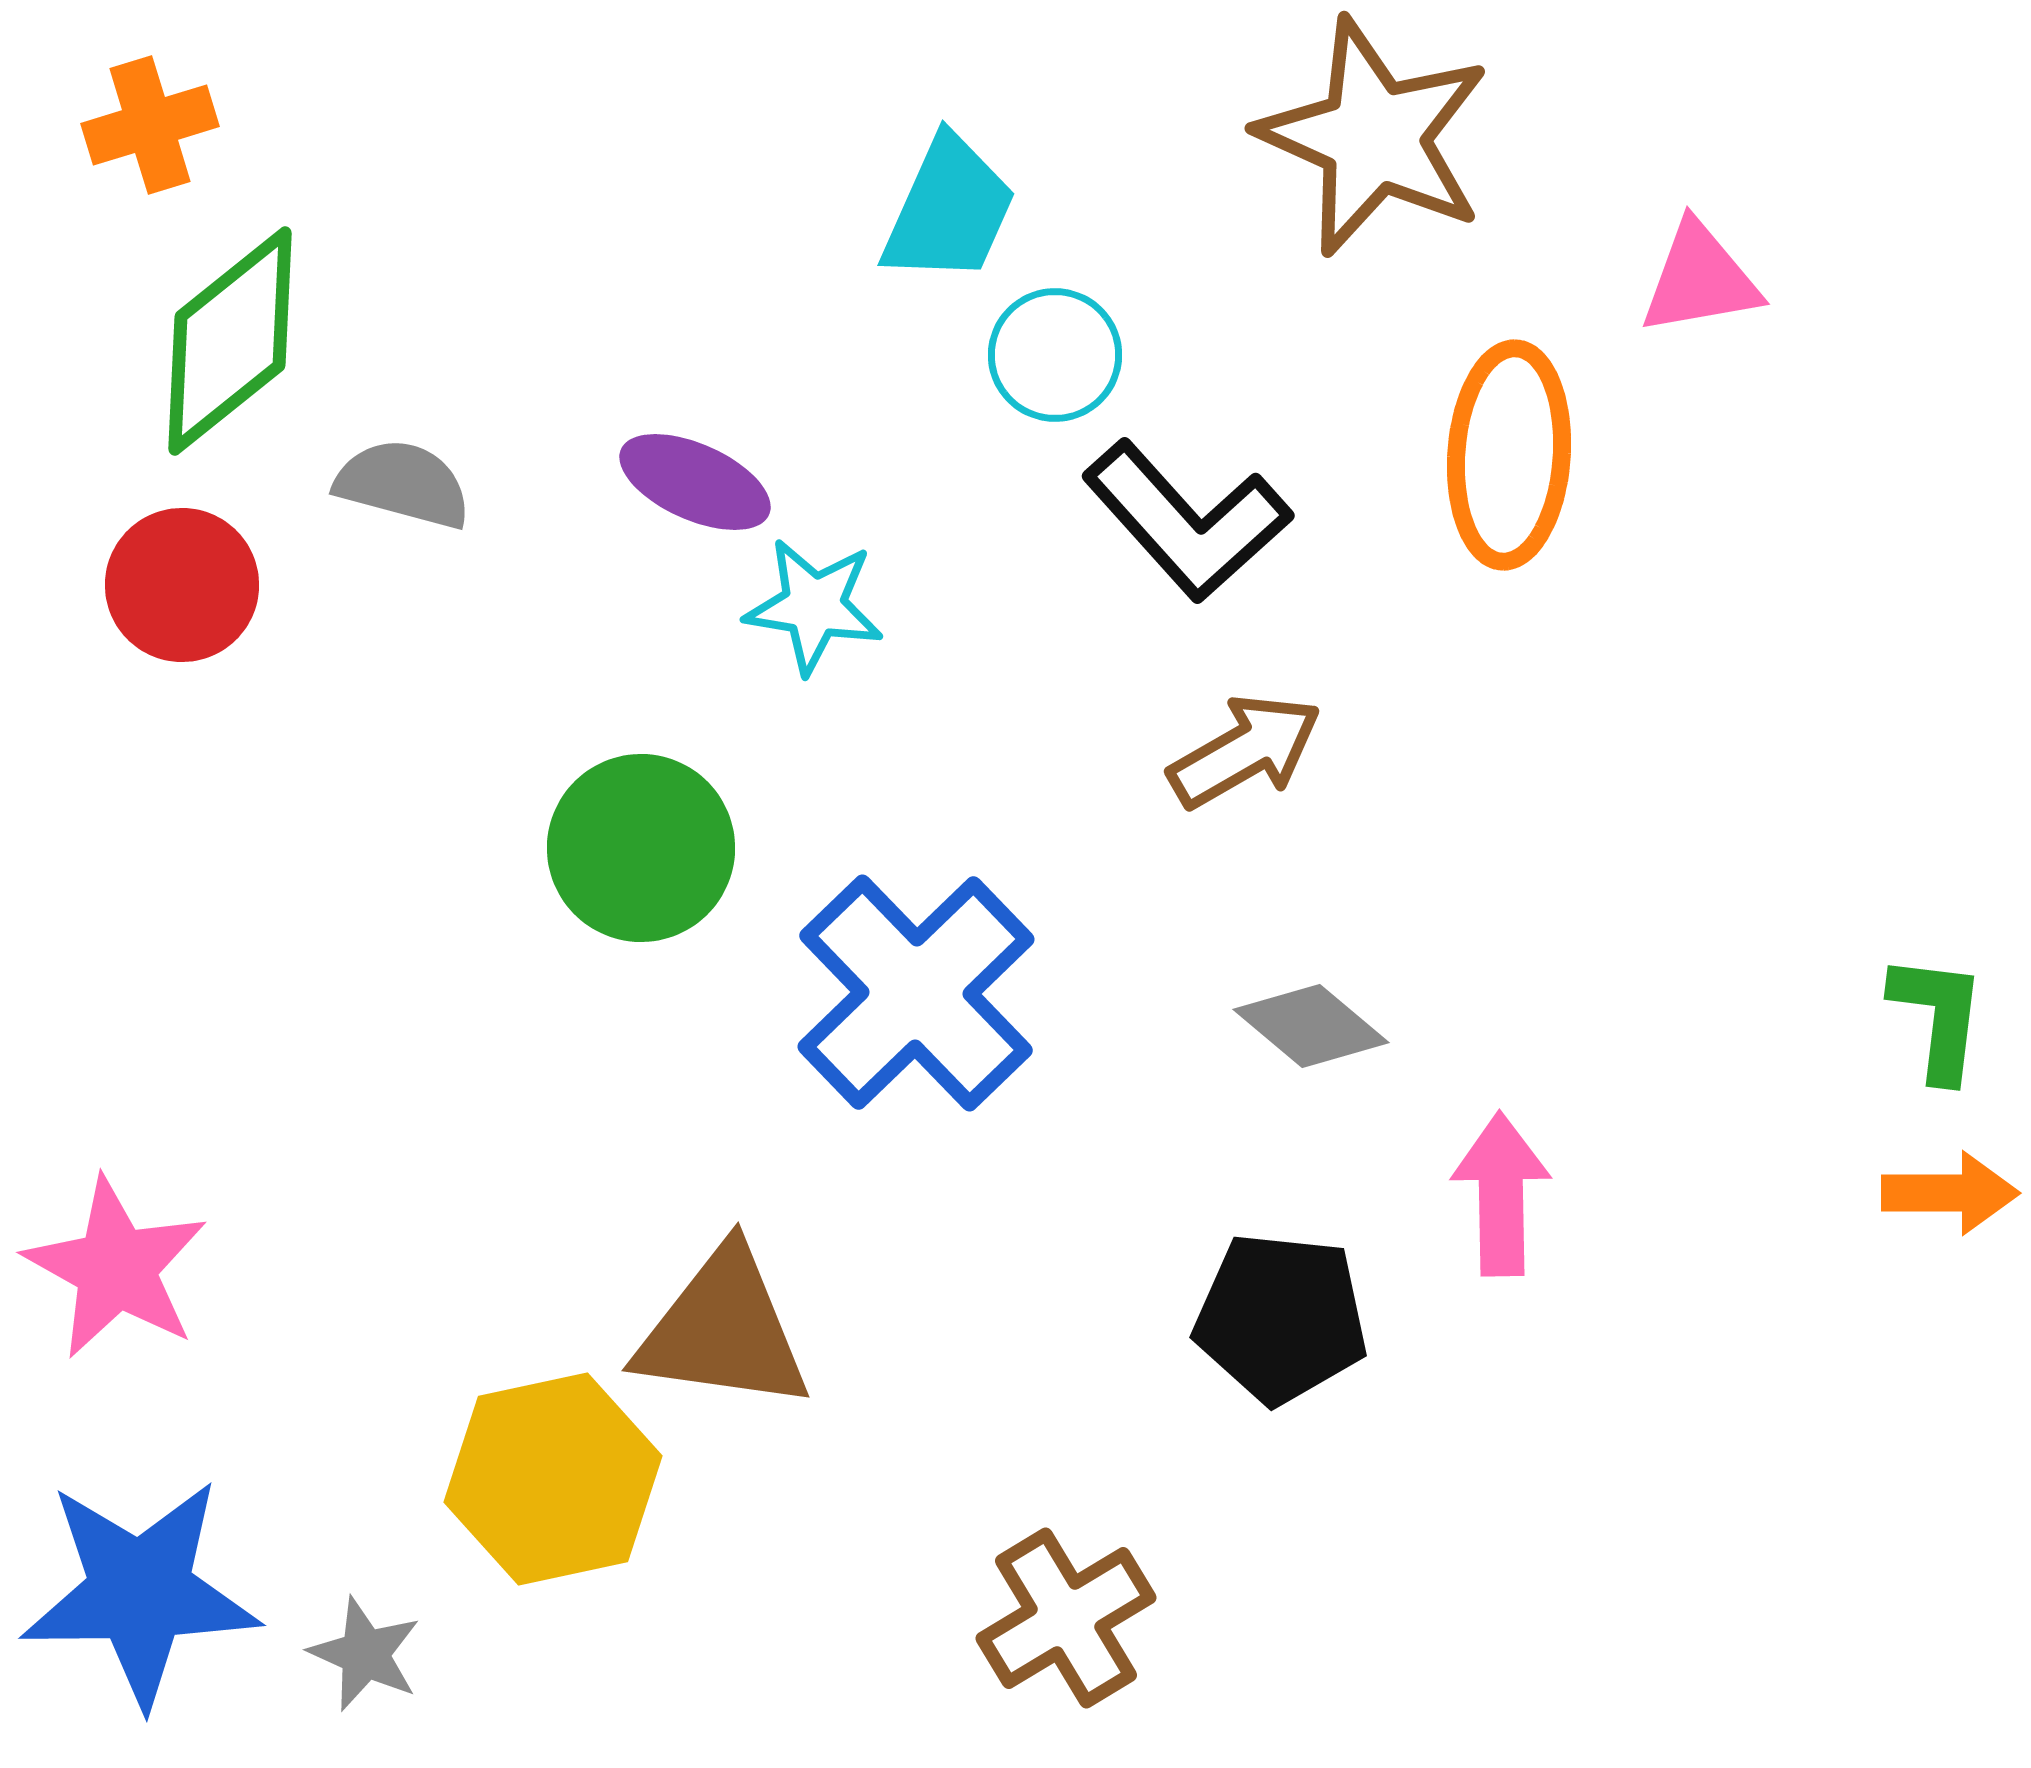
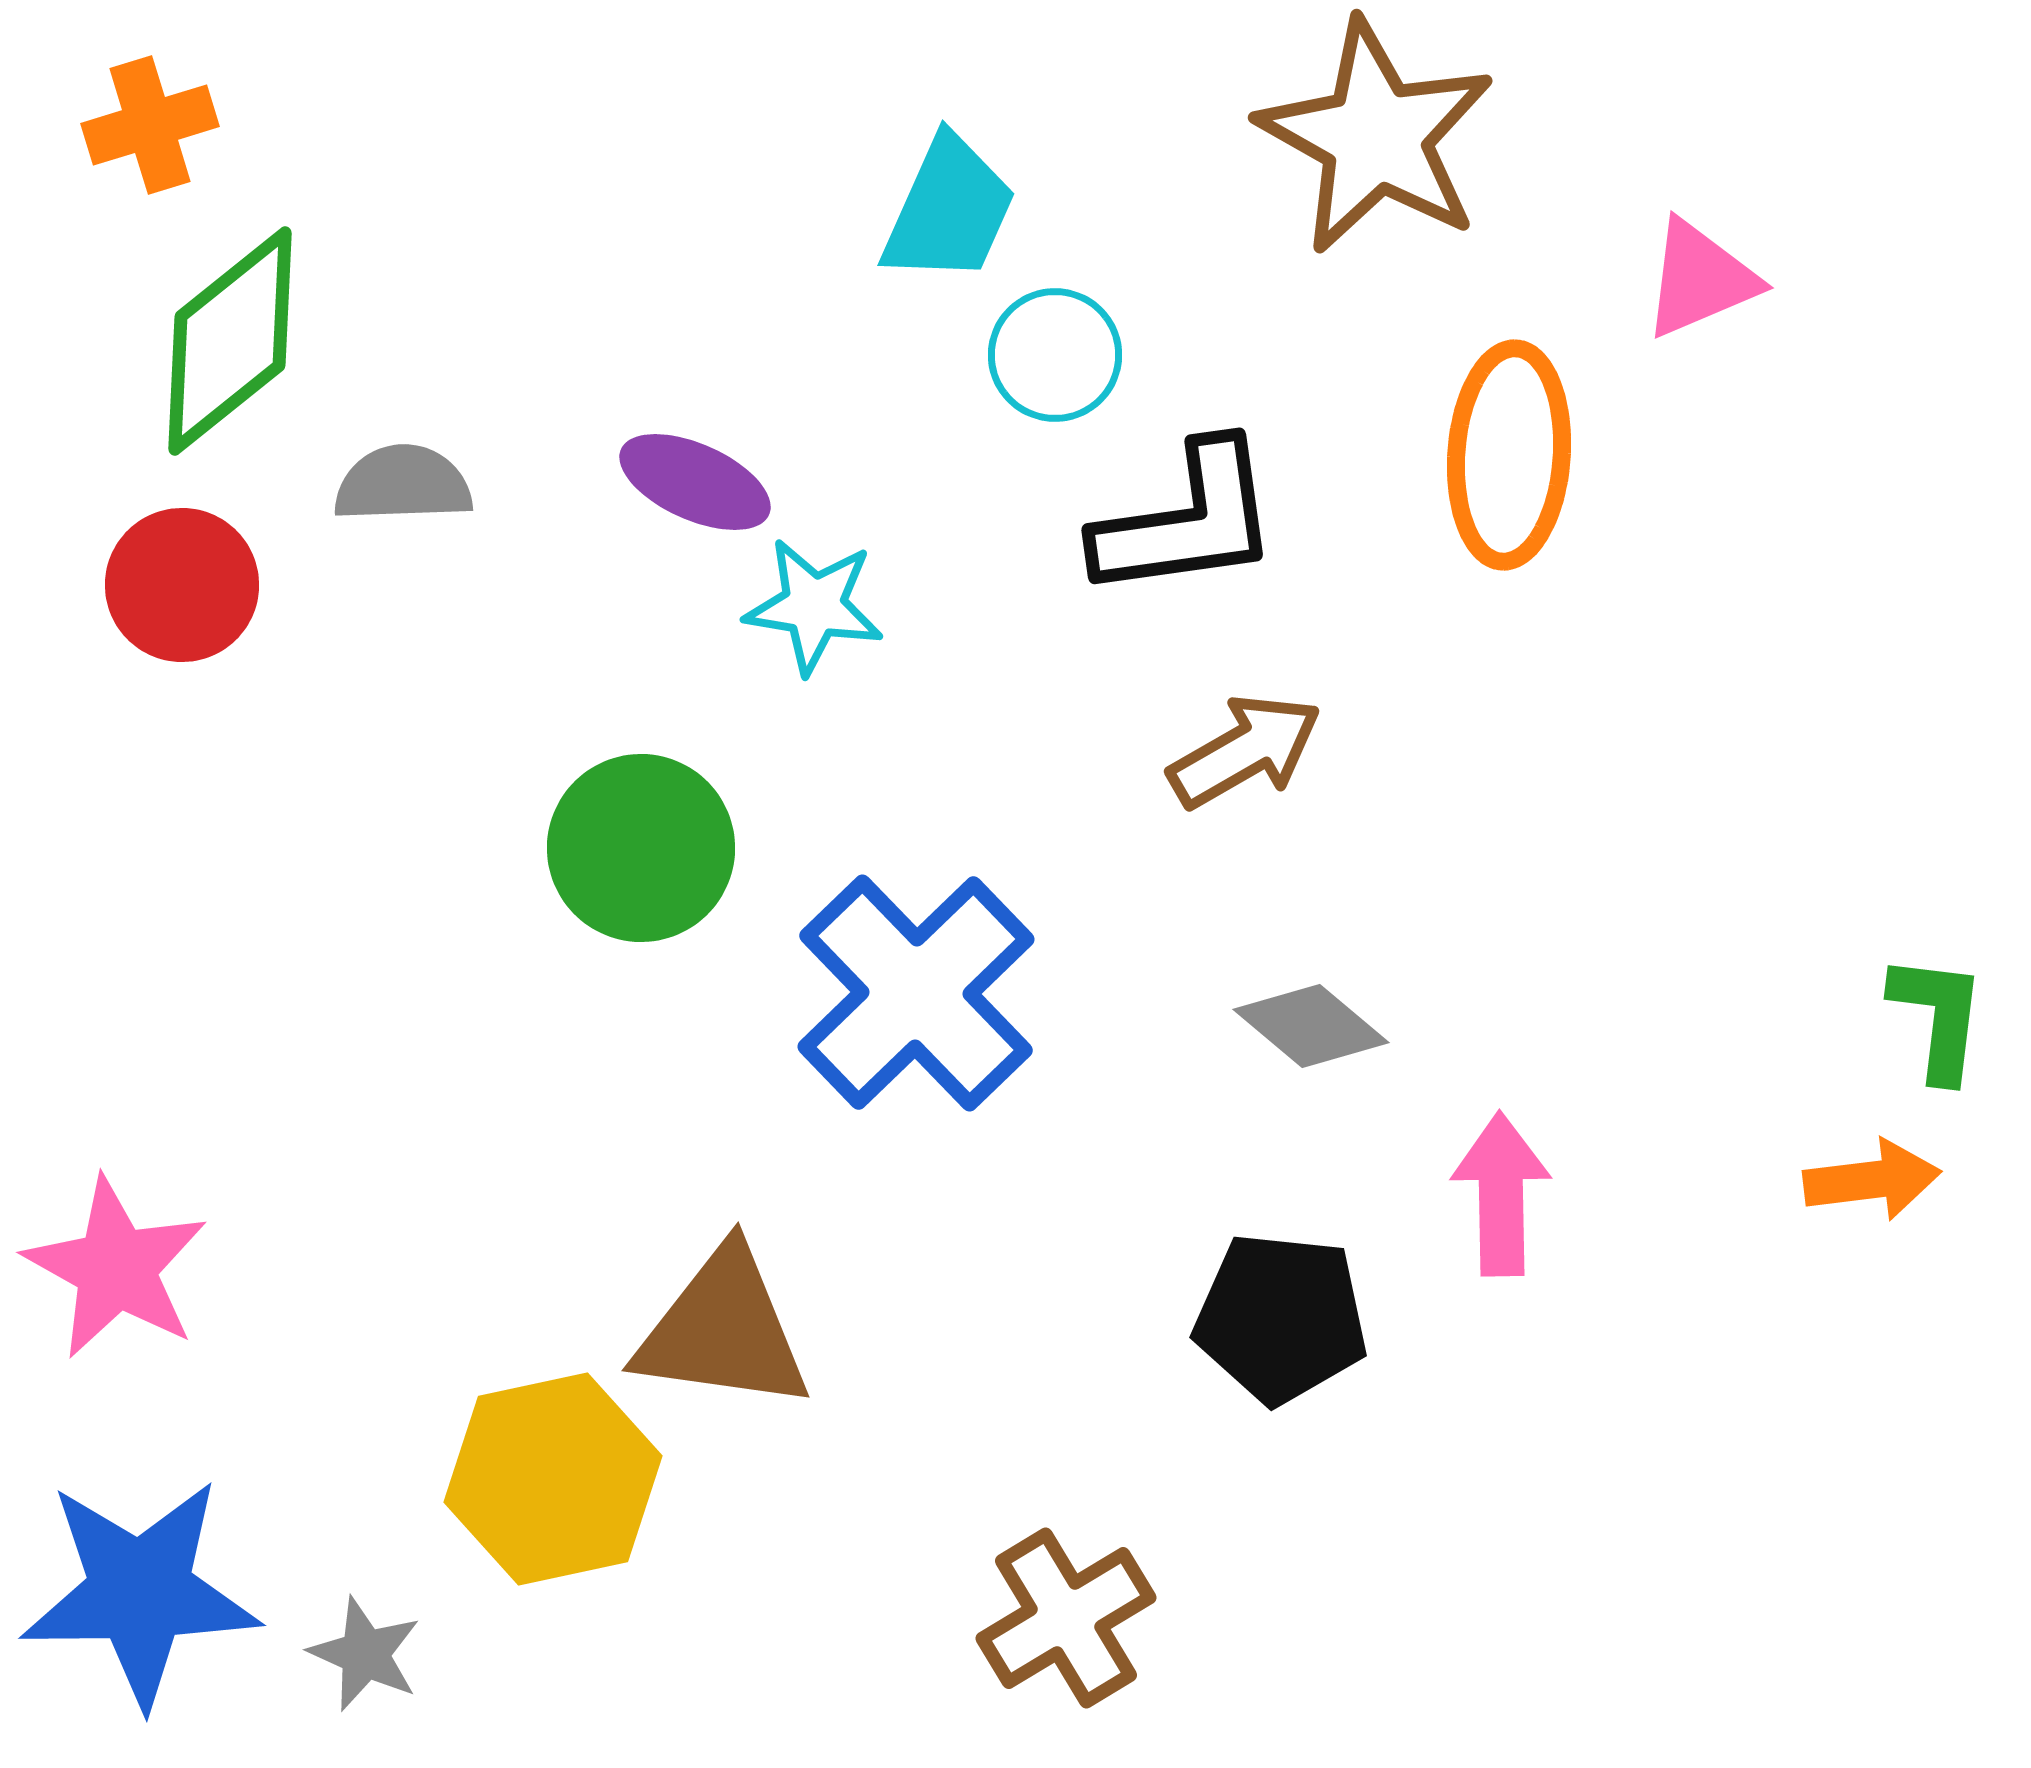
brown star: moved 2 px right; rotated 5 degrees clockwise
pink triangle: rotated 13 degrees counterclockwise
gray semicircle: rotated 17 degrees counterclockwise
black L-shape: rotated 56 degrees counterclockwise
orange arrow: moved 78 px left, 13 px up; rotated 7 degrees counterclockwise
